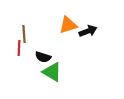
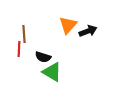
orange triangle: rotated 30 degrees counterclockwise
red line: moved 1 px down
